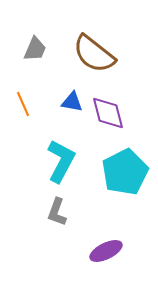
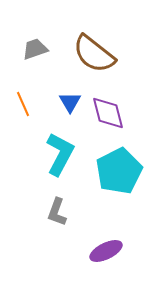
gray trapezoid: rotated 132 degrees counterclockwise
blue triangle: moved 2 px left; rotated 50 degrees clockwise
cyan L-shape: moved 1 px left, 7 px up
cyan pentagon: moved 6 px left, 1 px up
